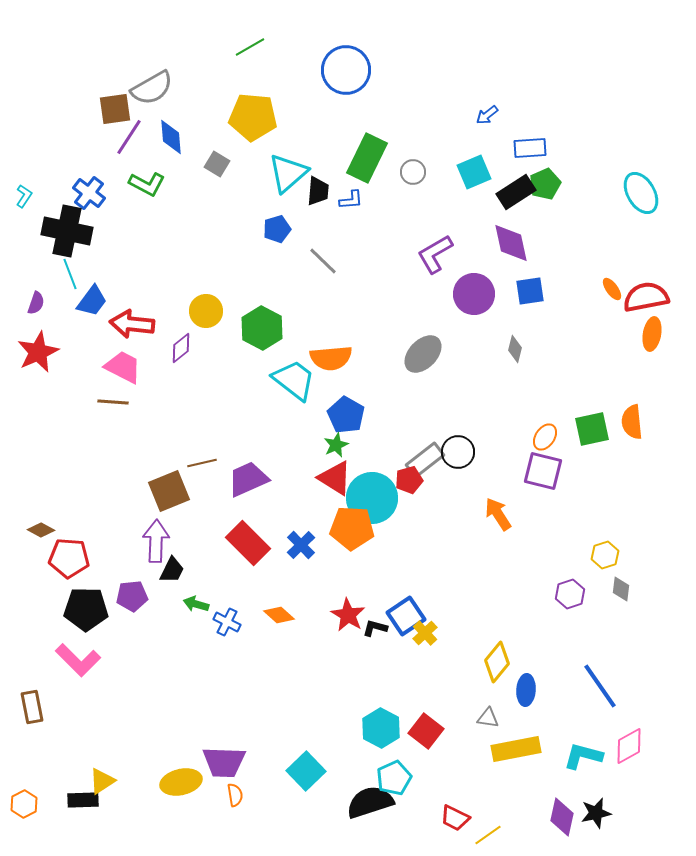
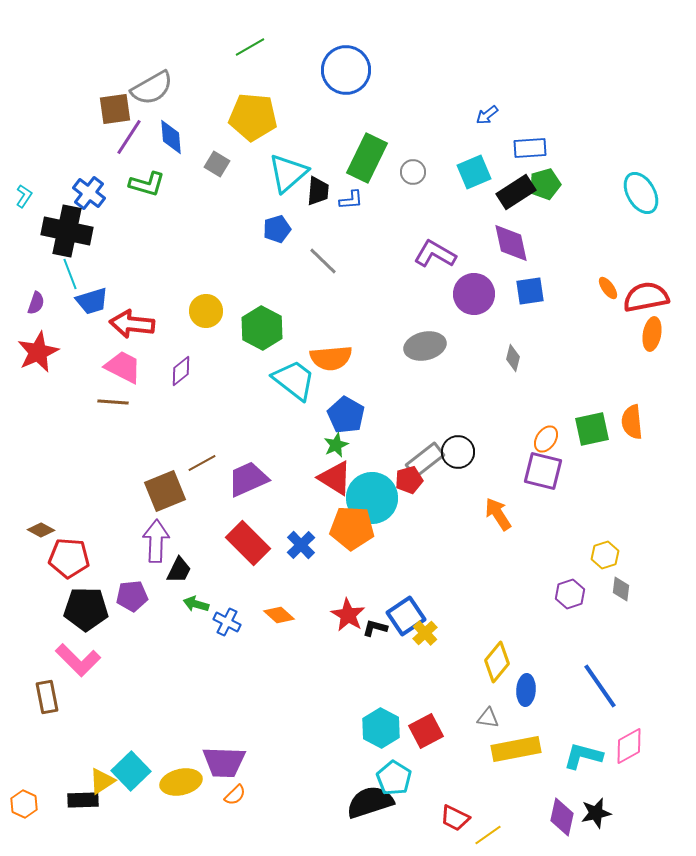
green L-shape at (147, 184): rotated 12 degrees counterclockwise
green pentagon at (545, 184): rotated 8 degrees clockwise
purple L-shape at (435, 254): rotated 60 degrees clockwise
orange ellipse at (612, 289): moved 4 px left, 1 px up
blue trapezoid at (92, 301): rotated 36 degrees clockwise
purple diamond at (181, 348): moved 23 px down
gray diamond at (515, 349): moved 2 px left, 9 px down
gray ellipse at (423, 354): moved 2 px right, 8 px up; rotated 33 degrees clockwise
orange ellipse at (545, 437): moved 1 px right, 2 px down
brown line at (202, 463): rotated 16 degrees counterclockwise
brown square at (169, 491): moved 4 px left
black trapezoid at (172, 570): moved 7 px right
brown rectangle at (32, 707): moved 15 px right, 10 px up
red square at (426, 731): rotated 24 degrees clockwise
cyan square at (306, 771): moved 175 px left
cyan pentagon at (394, 778): rotated 16 degrees counterclockwise
orange semicircle at (235, 795): rotated 55 degrees clockwise
orange hexagon at (24, 804): rotated 8 degrees counterclockwise
